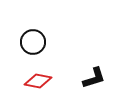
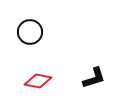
black circle: moved 3 px left, 10 px up
